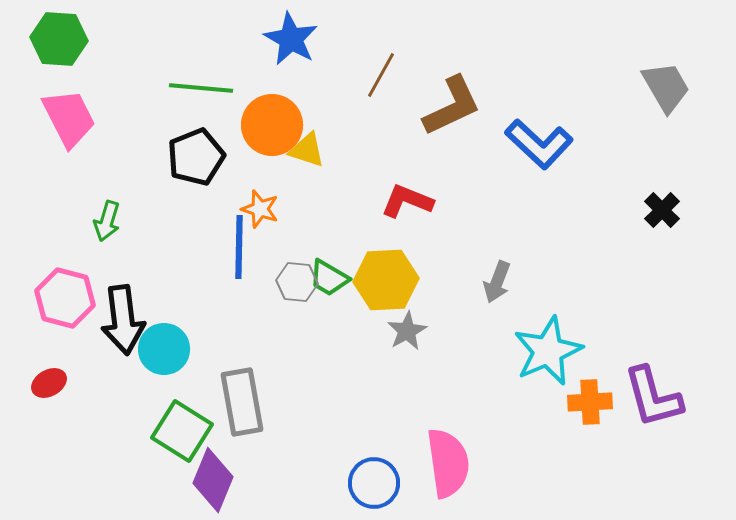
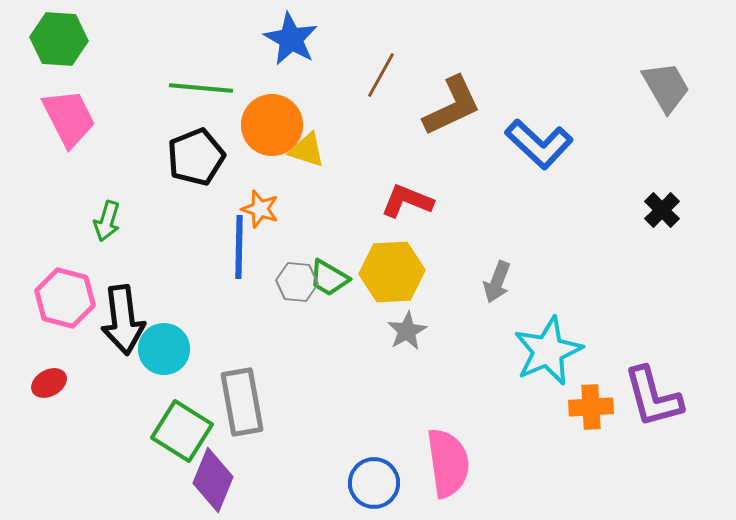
yellow hexagon: moved 6 px right, 8 px up
orange cross: moved 1 px right, 5 px down
